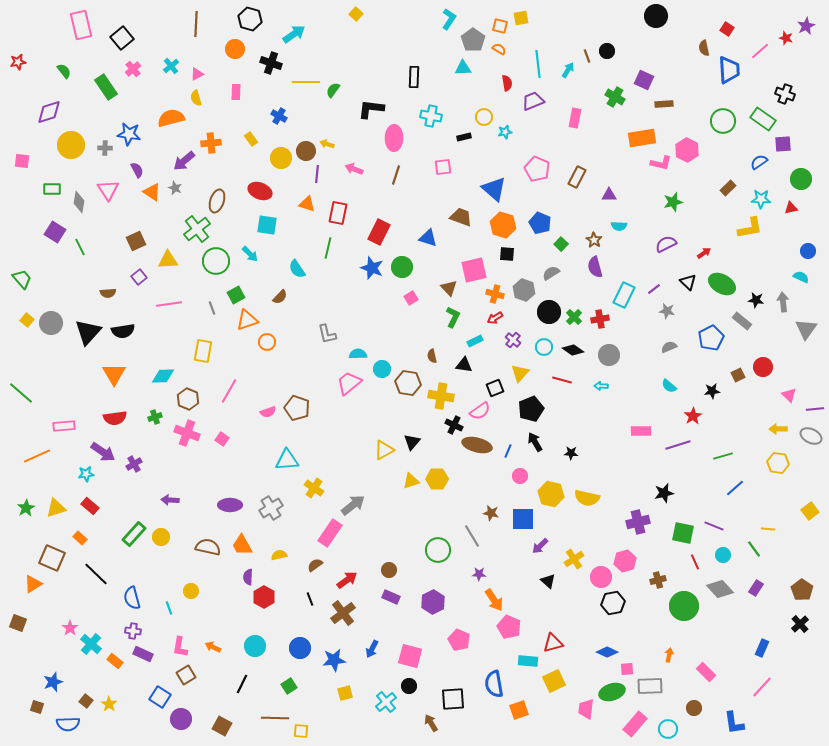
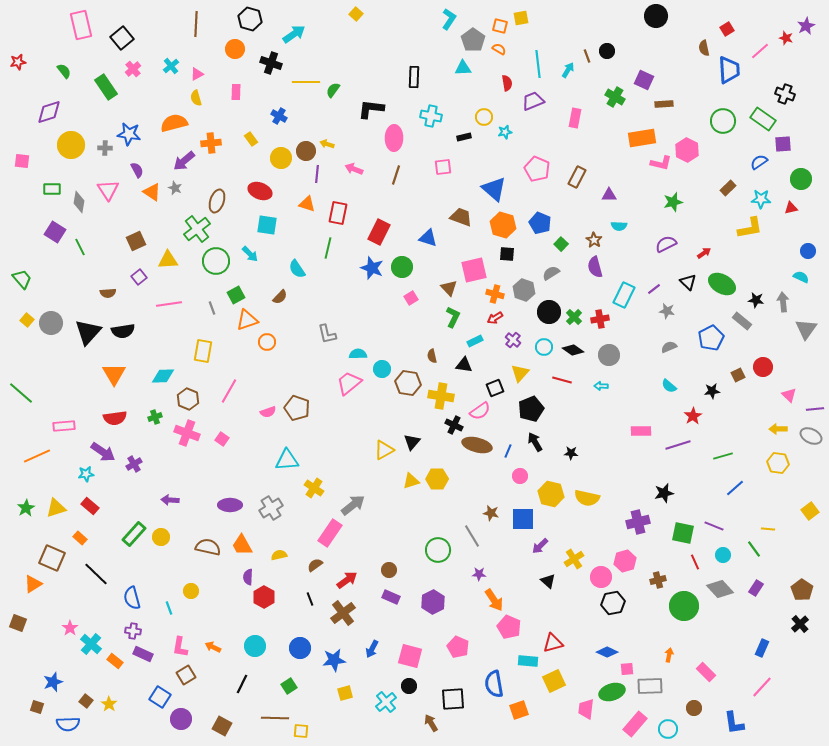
red square at (727, 29): rotated 24 degrees clockwise
orange semicircle at (171, 118): moved 3 px right, 5 px down
pink pentagon at (459, 640): moved 1 px left, 7 px down
